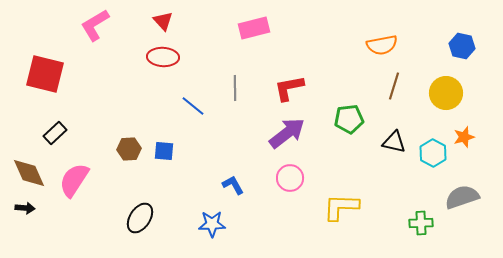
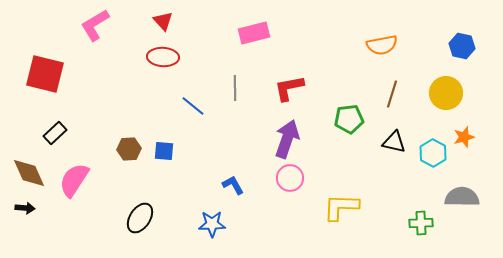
pink rectangle: moved 5 px down
brown line: moved 2 px left, 8 px down
purple arrow: moved 6 px down; rotated 33 degrees counterclockwise
gray semicircle: rotated 20 degrees clockwise
